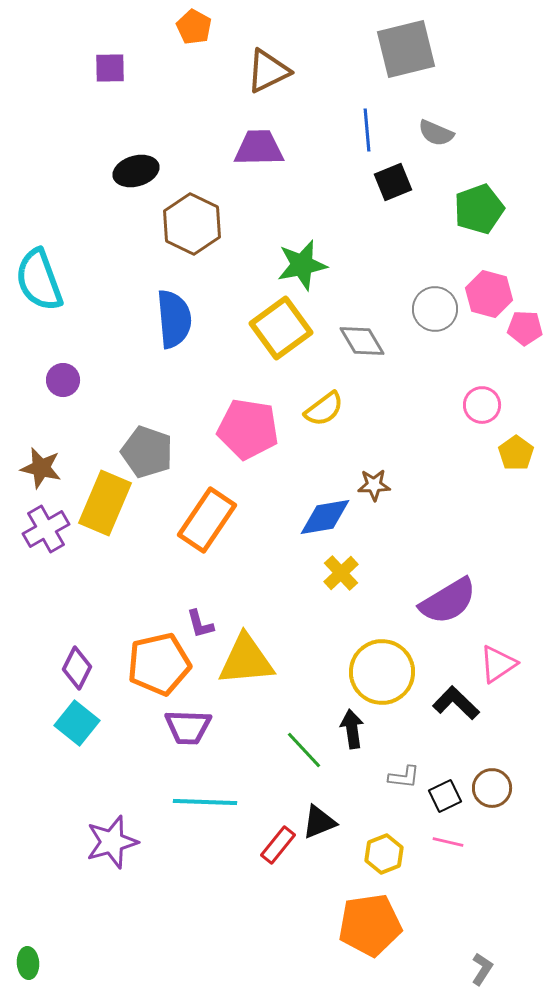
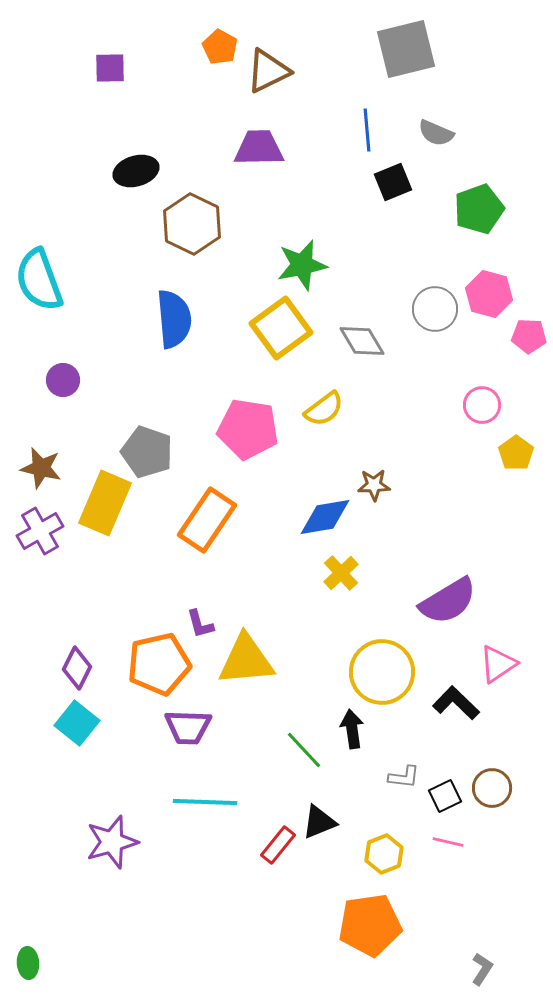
orange pentagon at (194, 27): moved 26 px right, 20 px down
pink pentagon at (525, 328): moved 4 px right, 8 px down
purple cross at (46, 529): moved 6 px left, 2 px down
